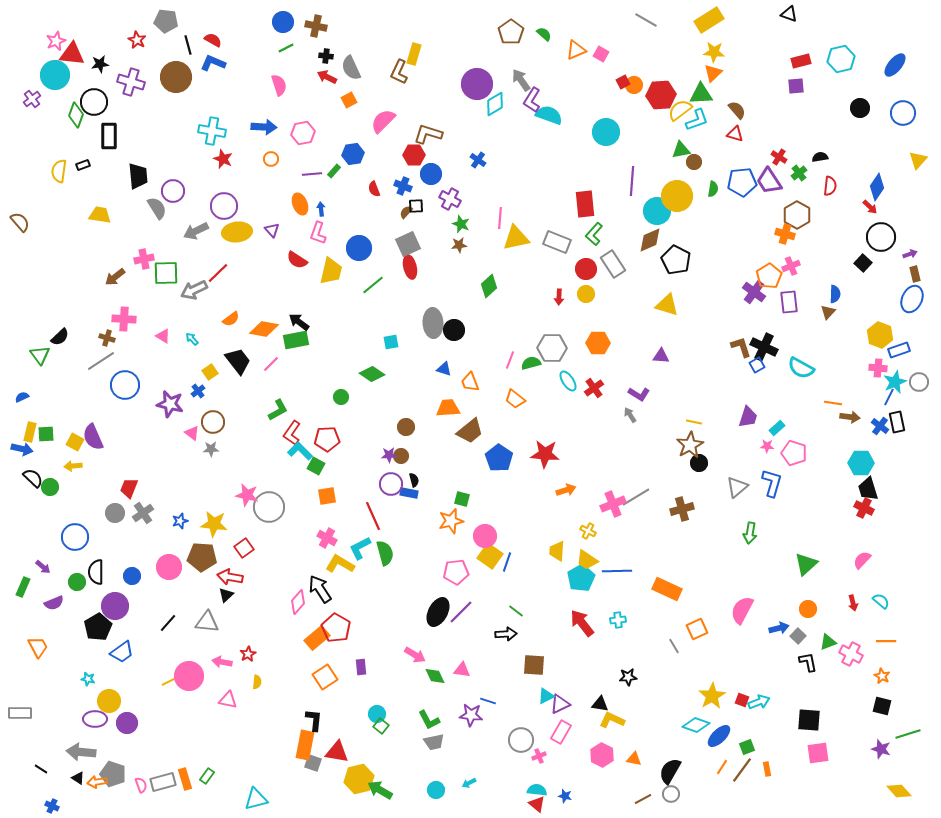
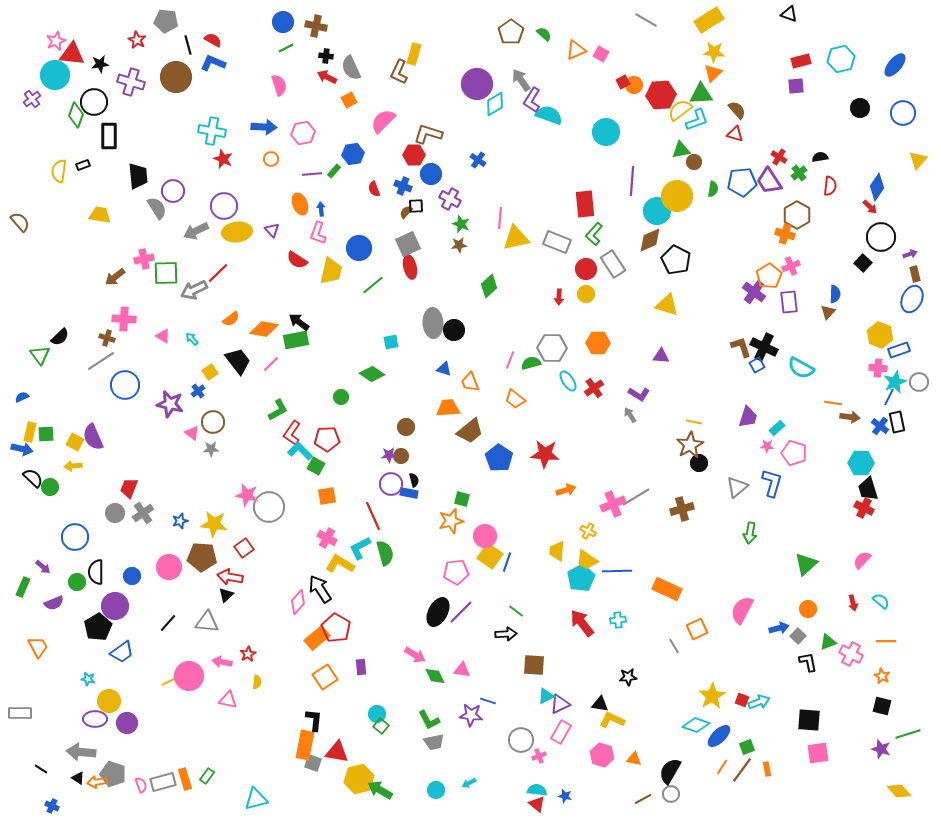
pink hexagon at (602, 755): rotated 10 degrees counterclockwise
